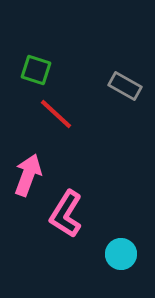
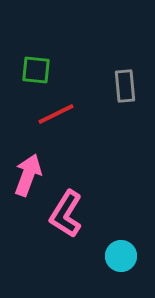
green square: rotated 12 degrees counterclockwise
gray rectangle: rotated 56 degrees clockwise
red line: rotated 69 degrees counterclockwise
cyan circle: moved 2 px down
